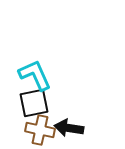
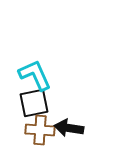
brown cross: rotated 8 degrees counterclockwise
